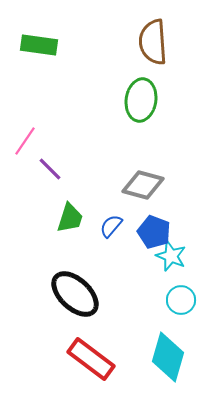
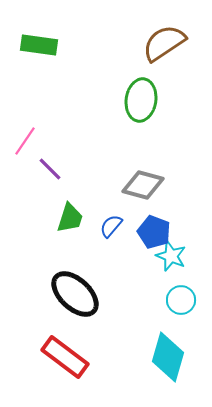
brown semicircle: moved 11 px right, 1 px down; rotated 60 degrees clockwise
red rectangle: moved 26 px left, 2 px up
